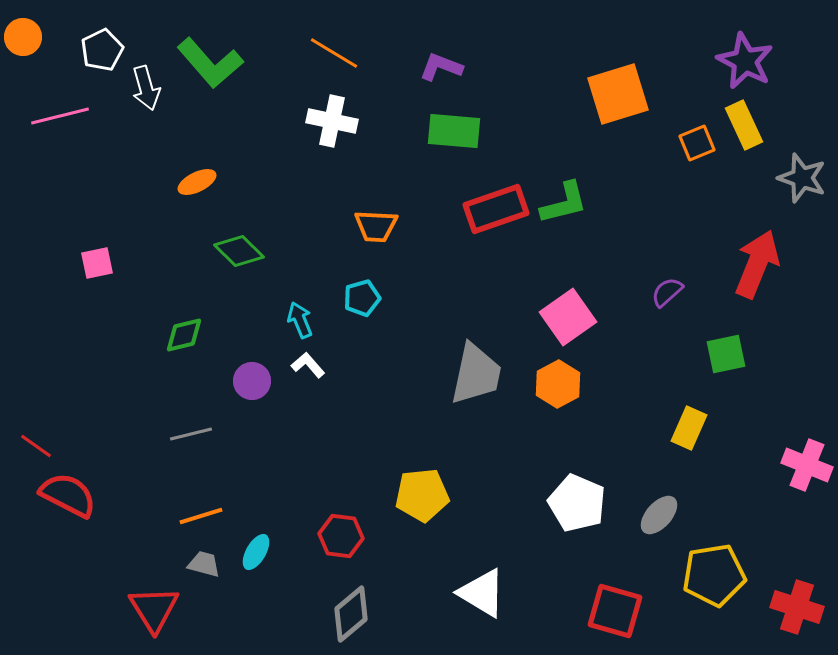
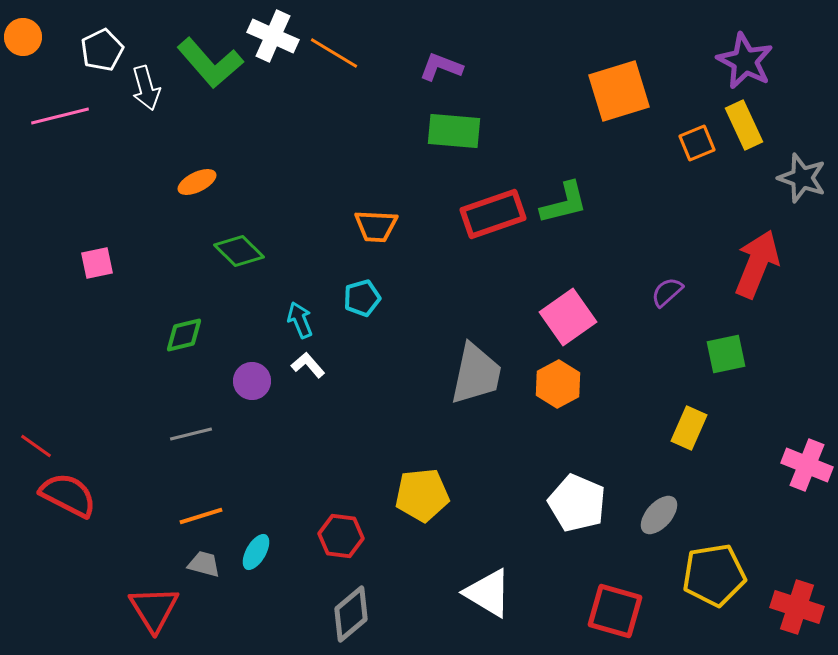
orange square at (618, 94): moved 1 px right, 3 px up
white cross at (332, 121): moved 59 px left, 85 px up; rotated 12 degrees clockwise
red rectangle at (496, 209): moved 3 px left, 5 px down
white triangle at (482, 593): moved 6 px right
